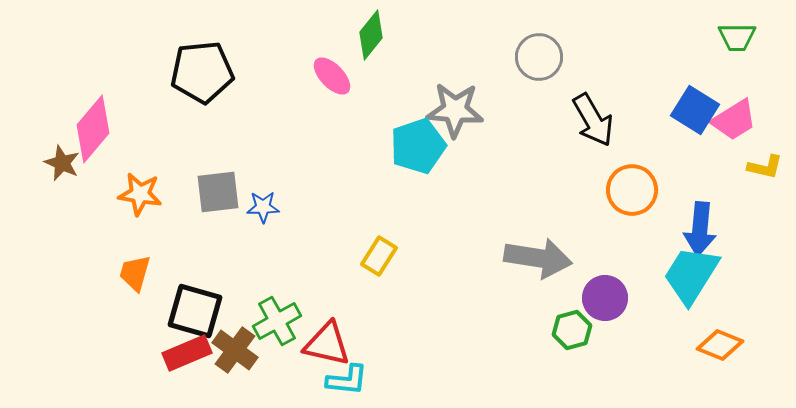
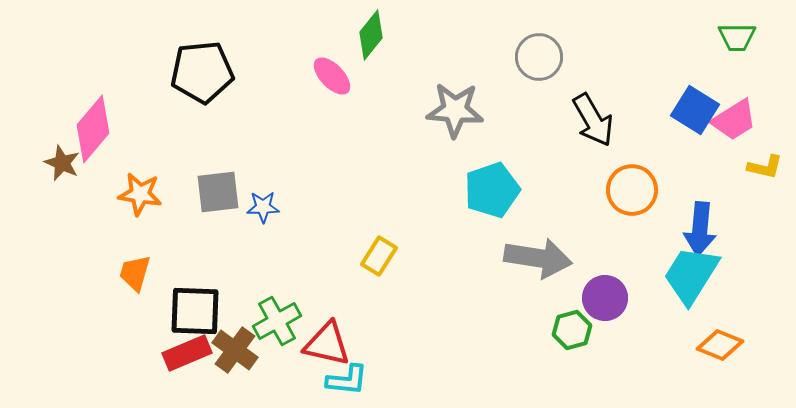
cyan pentagon: moved 74 px right, 44 px down
black square: rotated 14 degrees counterclockwise
